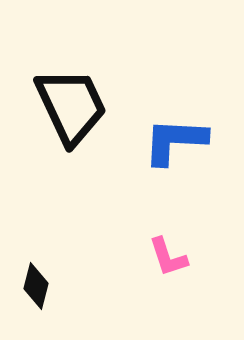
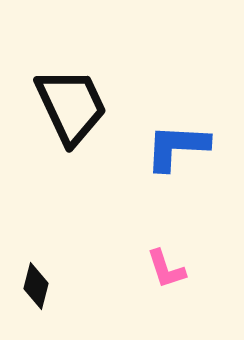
blue L-shape: moved 2 px right, 6 px down
pink L-shape: moved 2 px left, 12 px down
